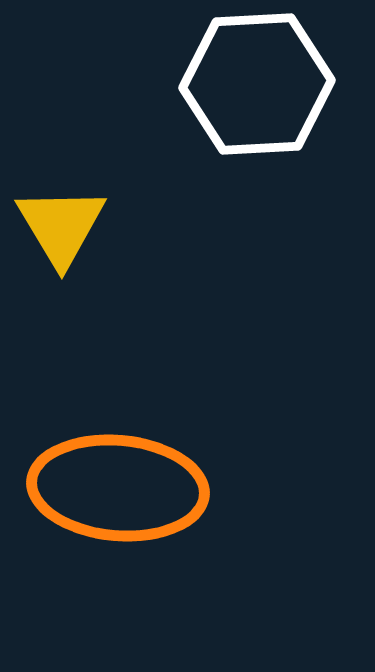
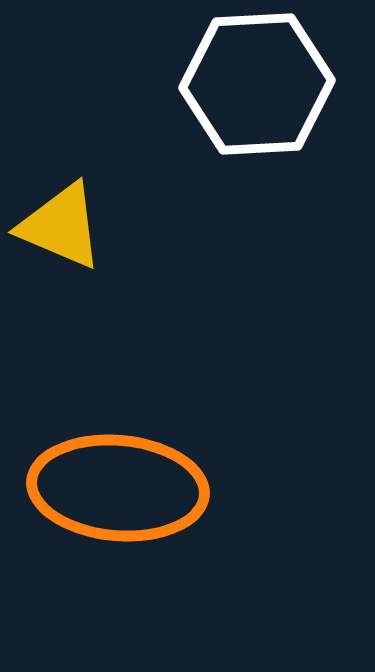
yellow triangle: rotated 36 degrees counterclockwise
